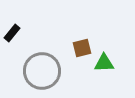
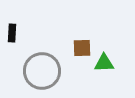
black rectangle: rotated 36 degrees counterclockwise
brown square: rotated 12 degrees clockwise
